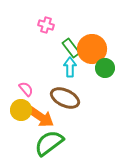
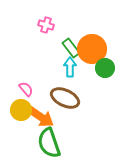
green semicircle: rotated 72 degrees counterclockwise
